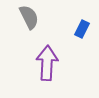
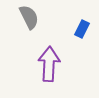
purple arrow: moved 2 px right, 1 px down
